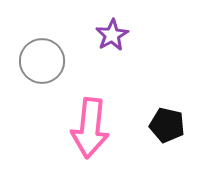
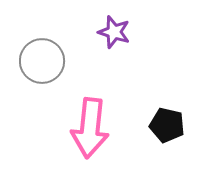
purple star: moved 2 px right, 3 px up; rotated 24 degrees counterclockwise
